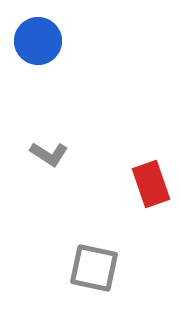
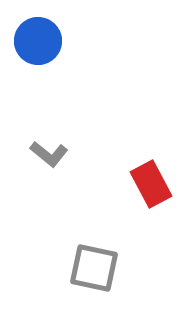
gray L-shape: rotated 6 degrees clockwise
red rectangle: rotated 9 degrees counterclockwise
